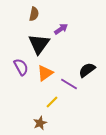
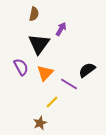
purple arrow: rotated 24 degrees counterclockwise
orange triangle: rotated 12 degrees counterclockwise
